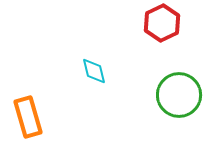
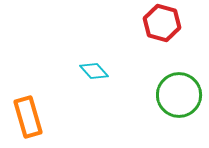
red hexagon: rotated 18 degrees counterclockwise
cyan diamond: rotated 28 degrees counterclockwise
